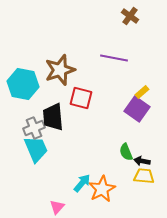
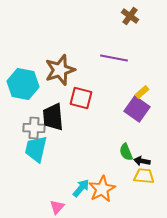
gray cross: rotated 25 degrees clockwise
cyan trapezoid: rotated 144 degrees counterclockwise
cyan arrow: moved 1 px left, 5 px down
